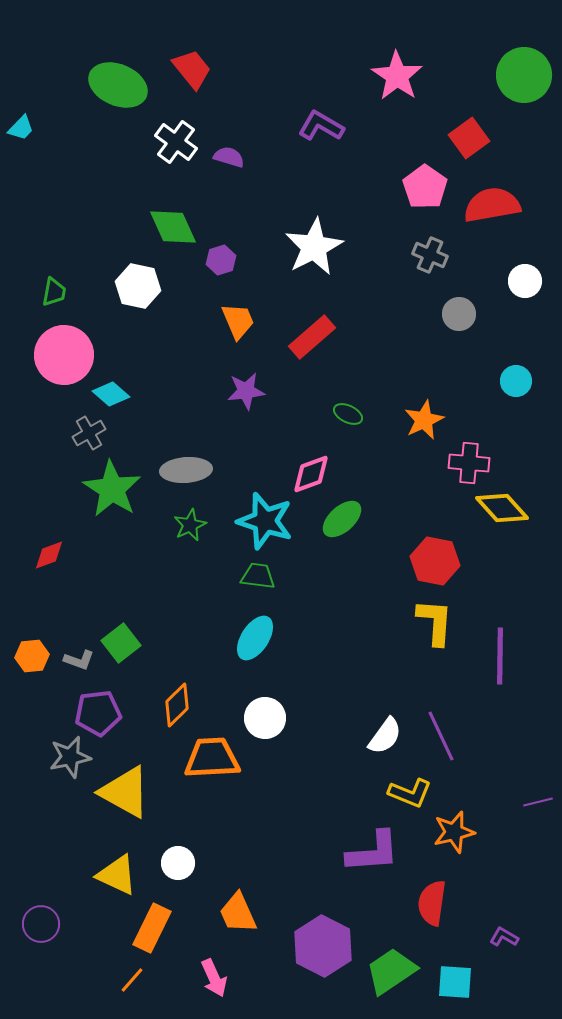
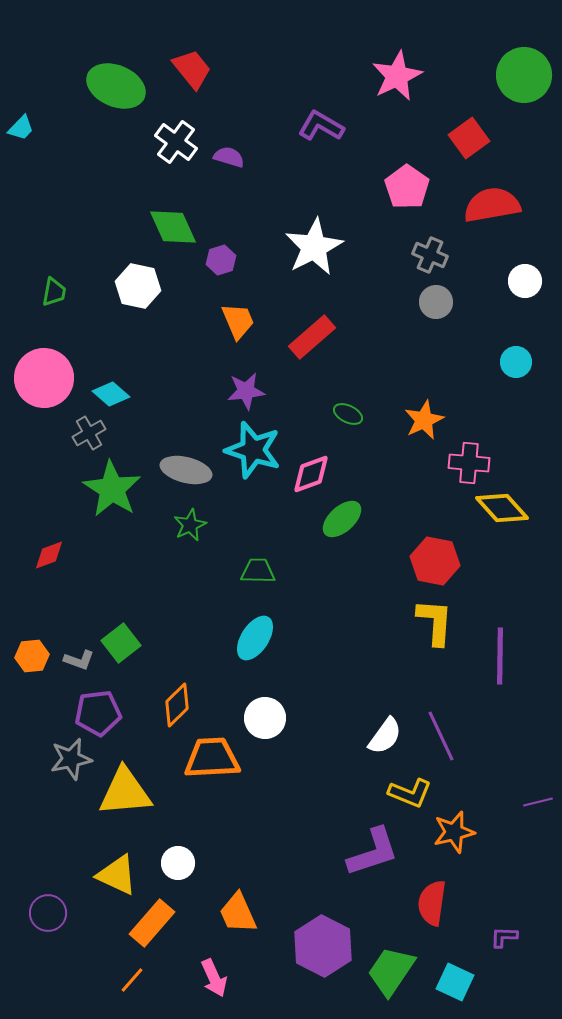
pink star at (397, 76): rotated 12 degrees clockwise
green ellipse at (118, 85): moved 2 px left, 1 px down
pink pentagon at (425, 187): moved 18 px left
gray circle at (459, 314): moved 23 px left, 12 px up
pink circle at (64, 355): moved 20 px left, 23 px down
cyan circle at (516, 381): moved 19 px up
gray ellipse at (186, 470): rotated 18 degrees clockwise
cyan star at (265, 521): moved 12 px left, 71 px up
green trapezoid at (258, 576): moved 5 px up; rotated 6 degrees counterclockwise
gray star at (70, 757): moved 1 px right, 2 px down
yellow triangle at (125, 792): rotated 34 degrees counterclockwise
purple L-shape at (373, 852): rotated 14 degrees counterclockwise
purple circle at (41, 924): moved 7 px right, 11 px up
orange rectangle at (152, 928): moved 5 px up; rotated 15 degrees clockwise
purple L-shape at (504, 937): rotated 28 degrees counterclockwise
green trapezoid at (391, 971): rotated 22 degrees counterclockwise
cyan square at (455, 982): rotated 21 degrees clockwise
